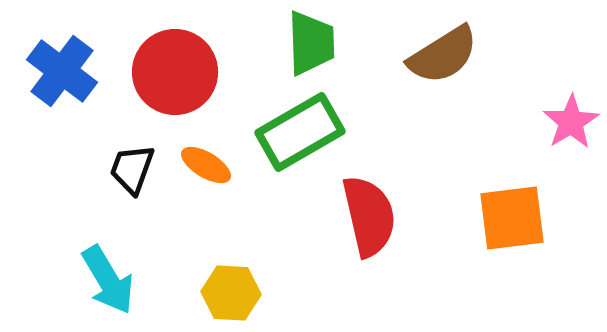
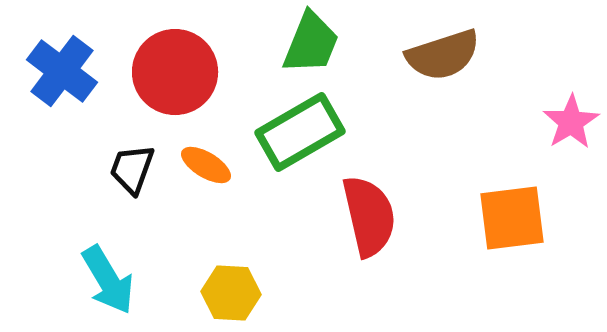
green trapezoid: rotated 24 degrees clockwise
brown semicircle: rotated 14 degrees clockwise
